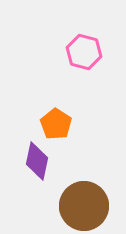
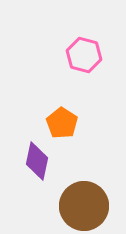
pink hexagon: moved 3 px down
orange pentagon: moved 6 px right, 1 px up
